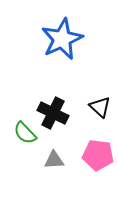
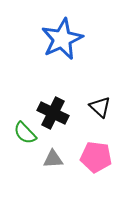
pink pentagon: moved 2 px left, 2 px down
gray triangle: moved 1 px left, 1 px up
